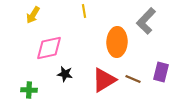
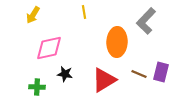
yellow line: moved 1 px down
brown line: moved 6 px right, 5 px up
green cross: moved 8 px right, 3 px up
